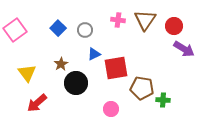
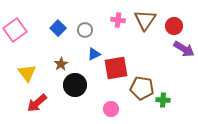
black circle: moved 1 px left, 2 px down
